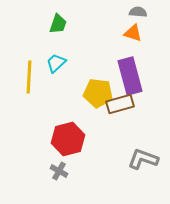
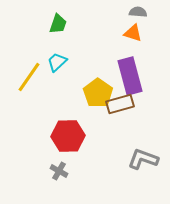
cyan trapezoid: moved 1 px right, 1 px up
yellow line: rotated 32 degrees clockwise
yellow pentagon: rotated 28 degrees clockwise
red hexagon: moved 3 px up; rotated 12 degrees clockwise
